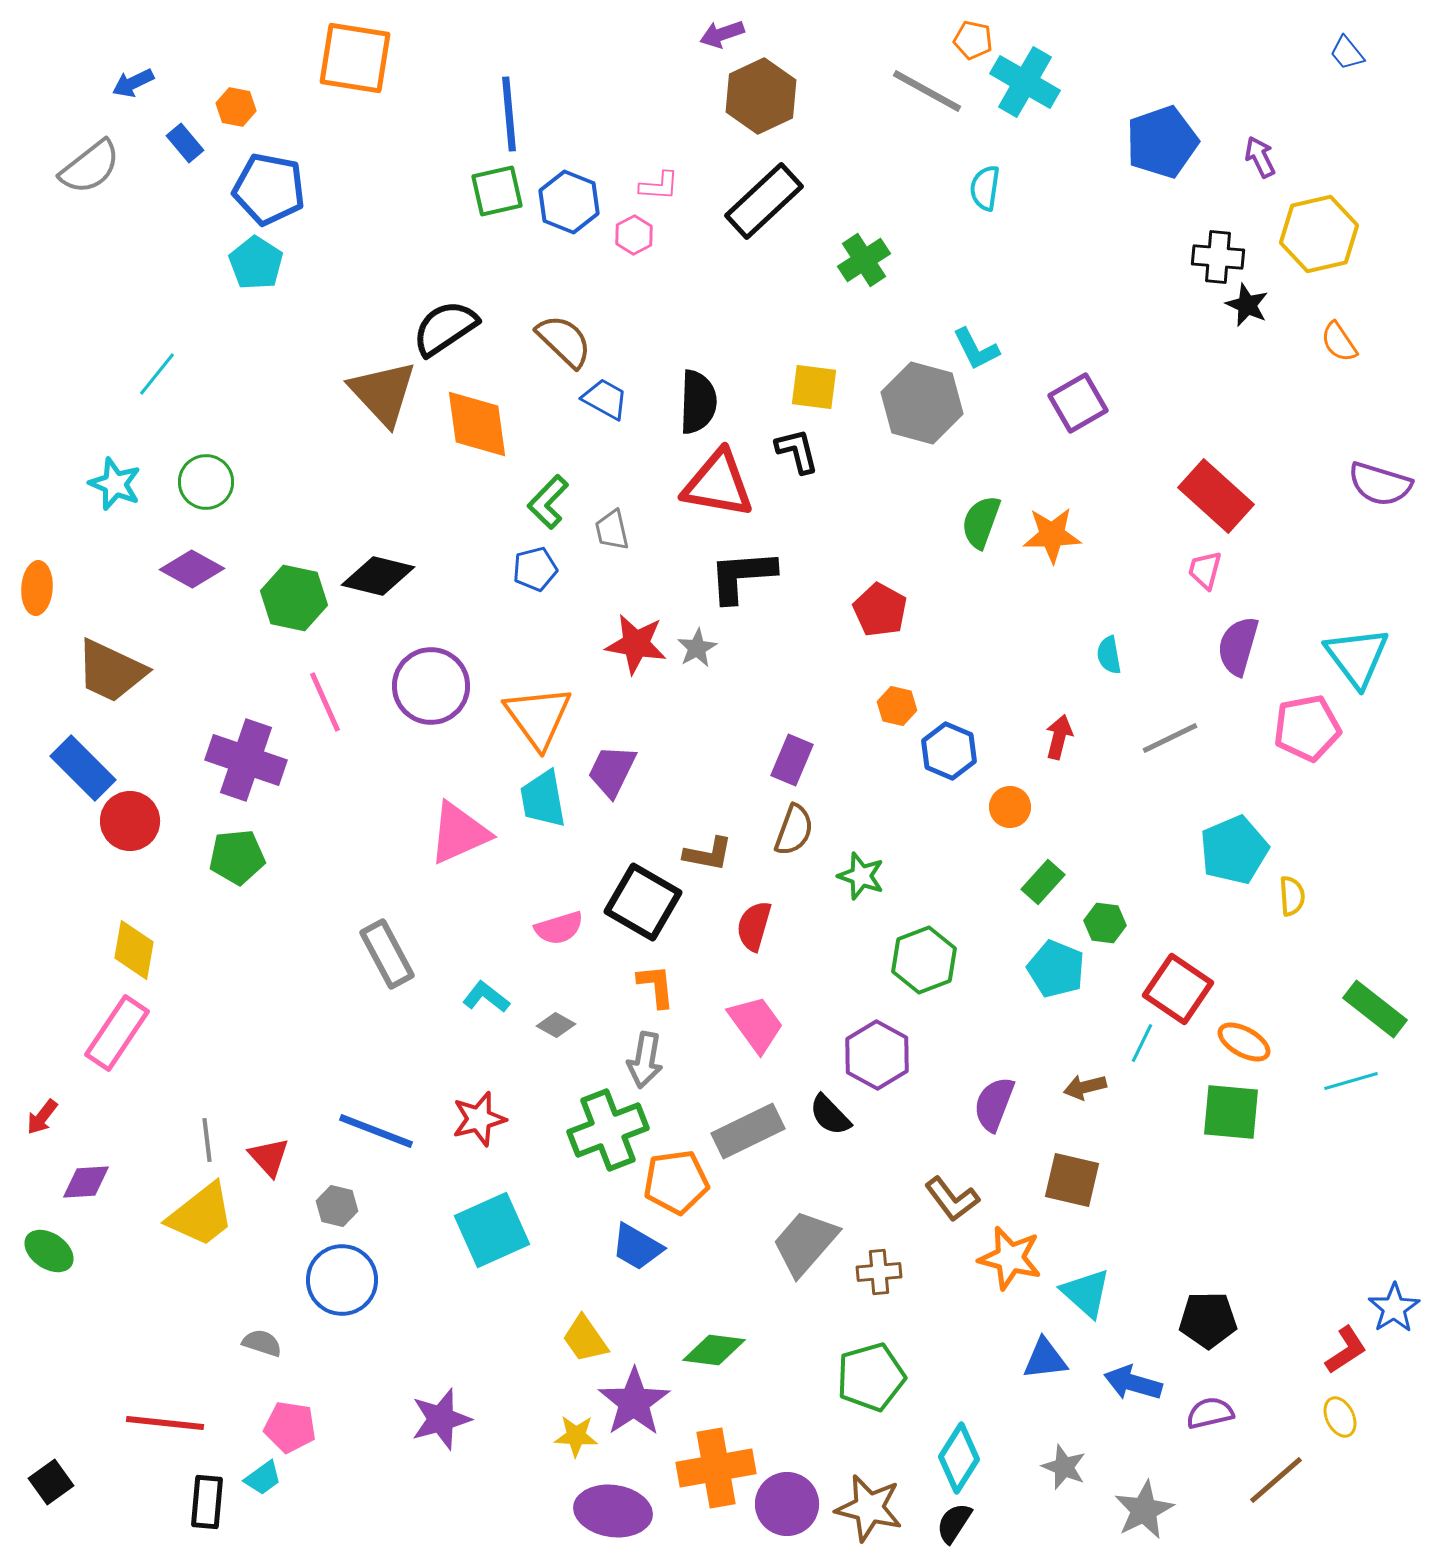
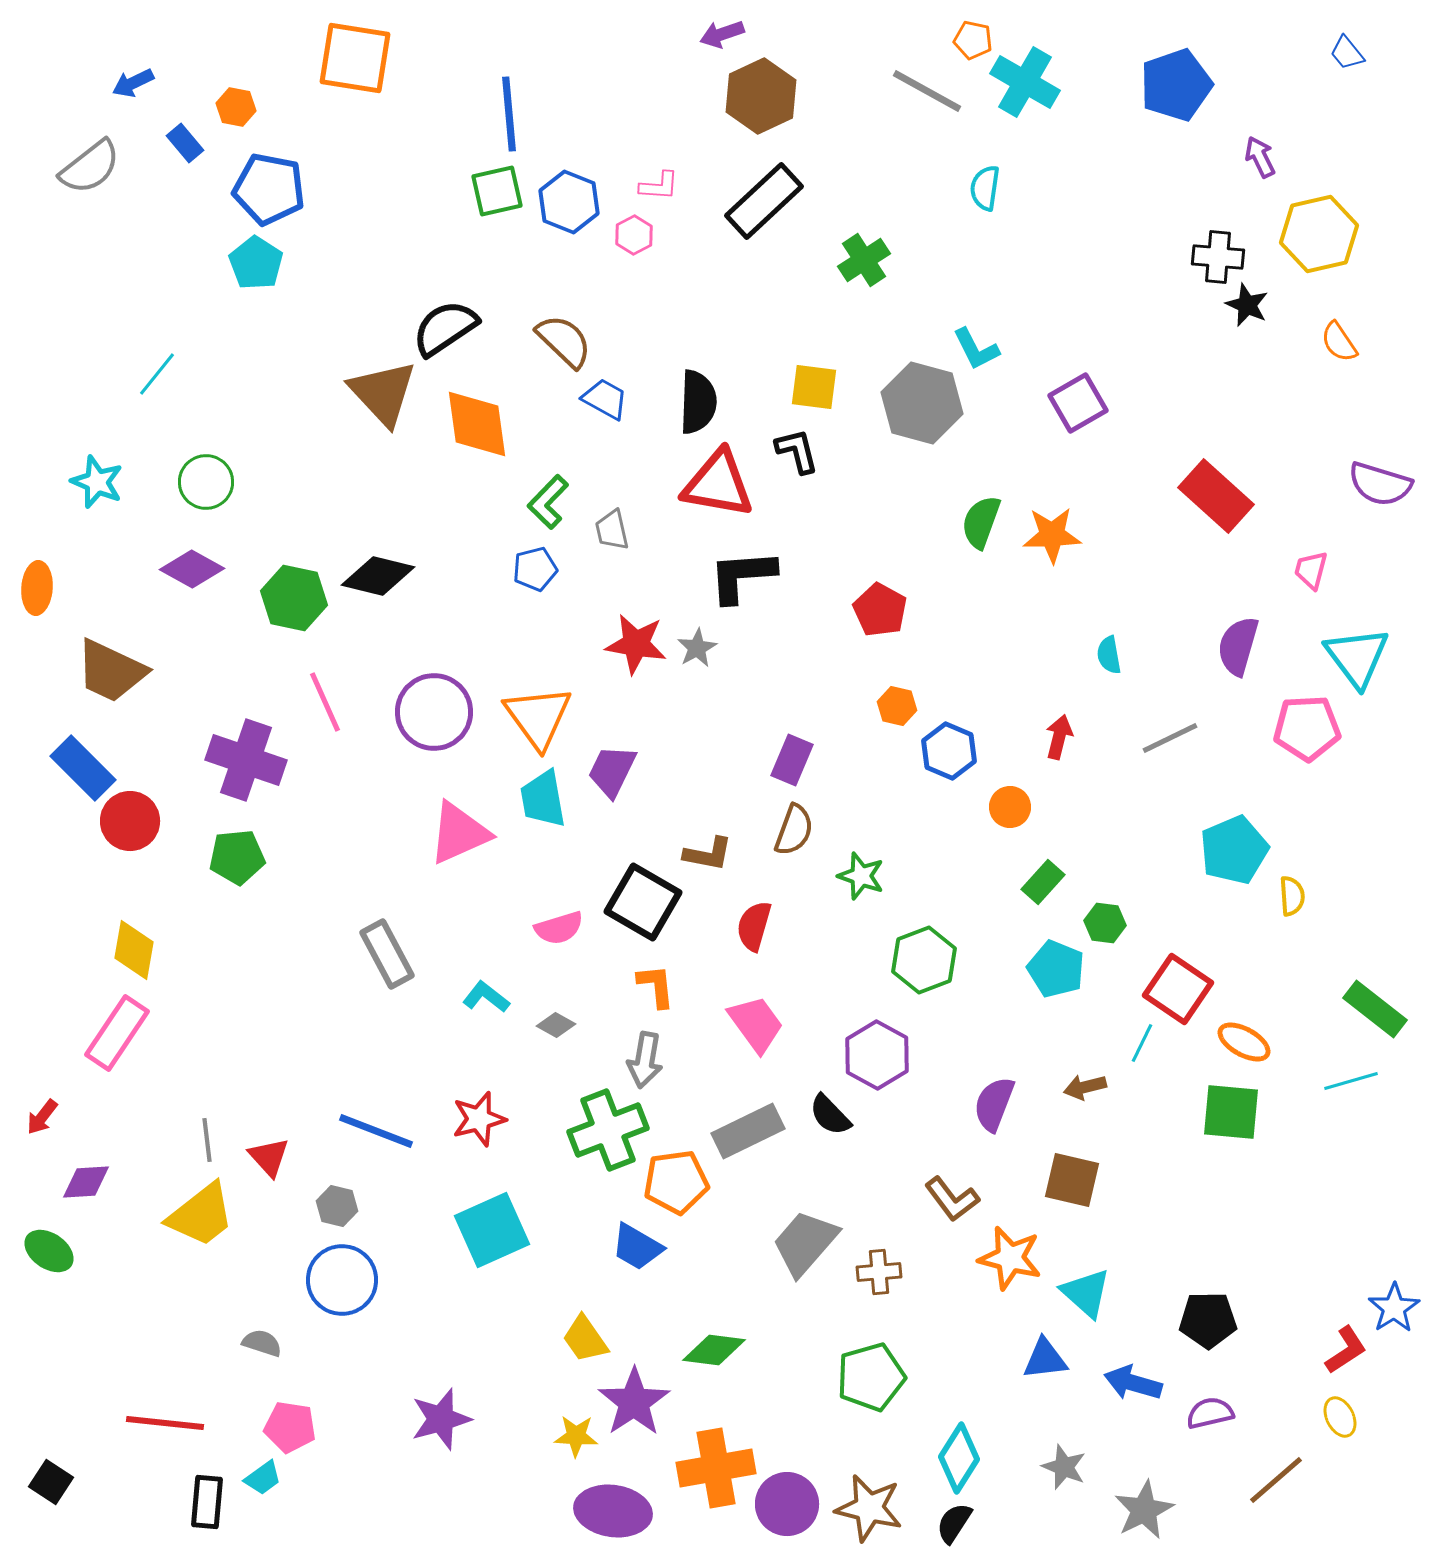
blue pentagon at (1162, 142): moved 14 px right, 57 px up
cyan star at (115, 484): moved 18 px left, 2 px up
pink trapezoid at (1205, 570): moved 106 px right
purple circle at (431, 686): moved 3 px right, 26 px down
pink pentagon at (1307, 728): rotated 8 degrees clockwise
black square at (51, 1482): rotated 21 degrees counterclockwise
